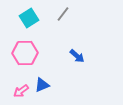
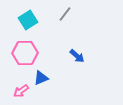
gray line: moved 2 px right
cyan square: moved 1 px left, 2 px down
blue triangle: moved 1 px left, 7 px up
